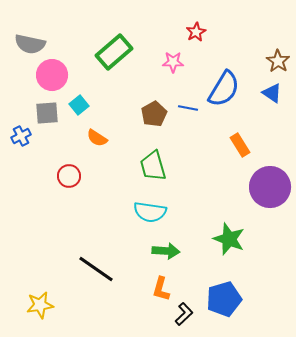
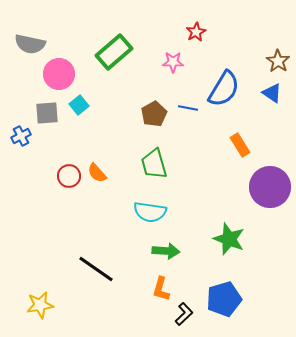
pink circle: moved 7 px right, 1 px up
orange semicircle: moved 35 px down; rotated 15 degrees clockwise
green trapezoid: moved 1 px right, 2 px up
